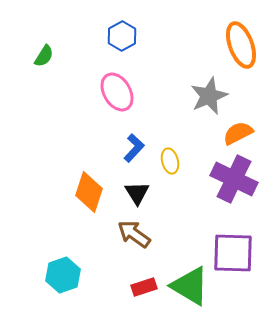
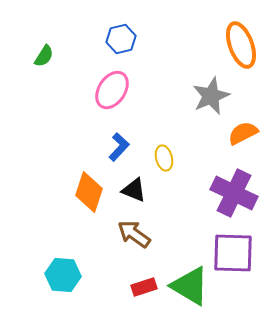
blue hexagon: moved 1 px left, 3 px down; rotated 16 degrees clockwise
pink ellipse: moved 5 px left, 2 px up; rotated 63 degrees clockwise
gray star: moved 2 px right
orange semicircle: moved 5 px right
blue L-shape: moved 15 px left, 1 px up
yellow ellipse: moved 6 px left, 3 px up
purple cross: moved 14 px down
black triangle: moved 3 px left, 3 px up; rotated 36 degrees counterclockwise
cyan hexagon: rotated 24 degrees clockwise
